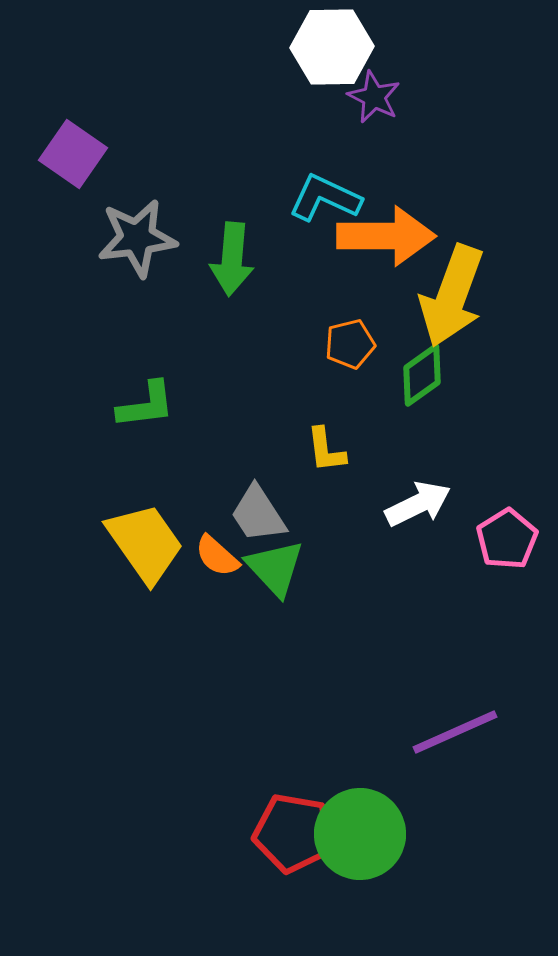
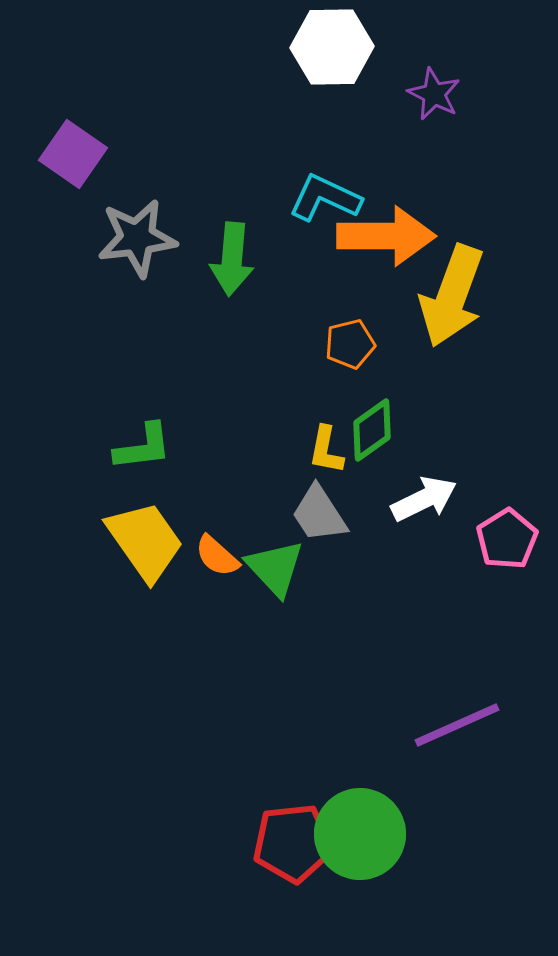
purple star: moved 60 px right, 3 px up
green diamond: moved 50 px left, 55 px down
green L-shape: moved 3 px left, 42 px down
yellow L-shape: rotated 18 degrees clockwise
white arrow: moved 6 px right, 5 px up
gray trapezoid: moved 61 px right
yellow trapezoid: moved 2 px up
purple line: moved 2 px right, 7 px up
red pentagon: moved 10 px down; rotated 16 degrees counterclockwise
